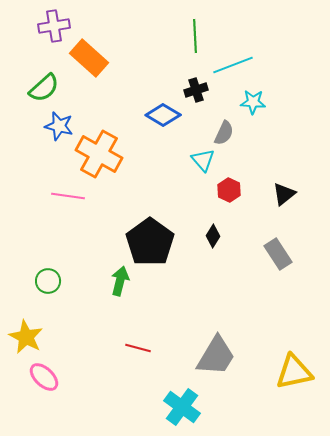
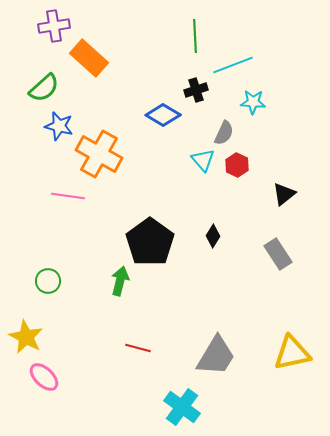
red hexagon: moved 8 px right, 25 px up
yellow triangle: moved 2 px left, 19 px up
